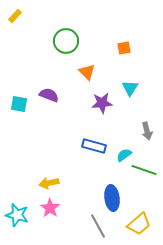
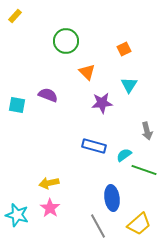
orange square: moved 1 px down; rotated 16 degrees counterclockwise
cyan triangle: moved 1 px left, 3 px up
purple semicircle: moved 1 px left
cyan square: moved 2 px left, 1 px down
